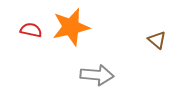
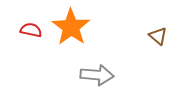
orange star: rotated 24 degrees counterclockwise
brown triangle: moved 1 px right, 4 px up
